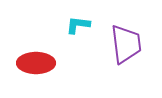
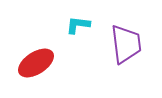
red ellipse: rotated 33 degrees counterclockwise
